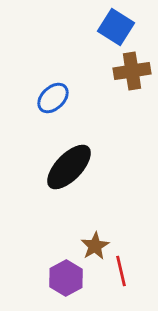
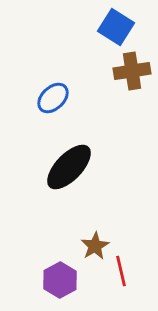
purple hexagon: moved 6 px left, 2 px down
